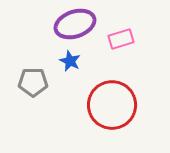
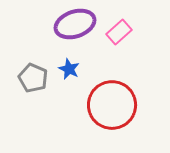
pink rectangle: moved 2 px left, 7 px up; rotated 25 degrees counterclockwise
blue star: moved 1 px left, 8 px down
gray pentagon: moved 4 px up; rotated 24 degrees clockwise
